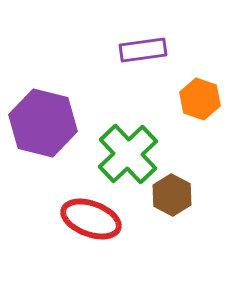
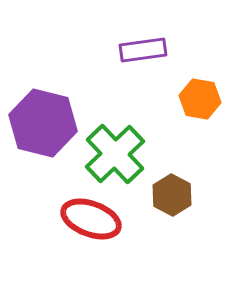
orange hexagon: rotated 9 degrees counterclockwise
green cross: moved 13 px left
